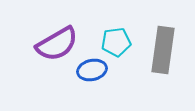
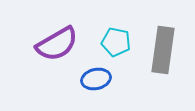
cyan pentagon: rotated 20 degrees clockwise
blue ellipse: moved 4 px right, 9 px down
